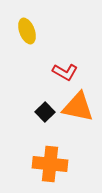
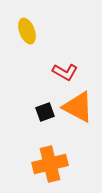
orange triangle: rotated 16 degrees clockwise
black square: rotated 24 degrees clockwise
orange cross: rotated 20 degrees counterclockwise
